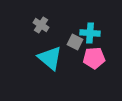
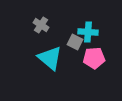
cyan cross: moved 2 px left, 1 px up
